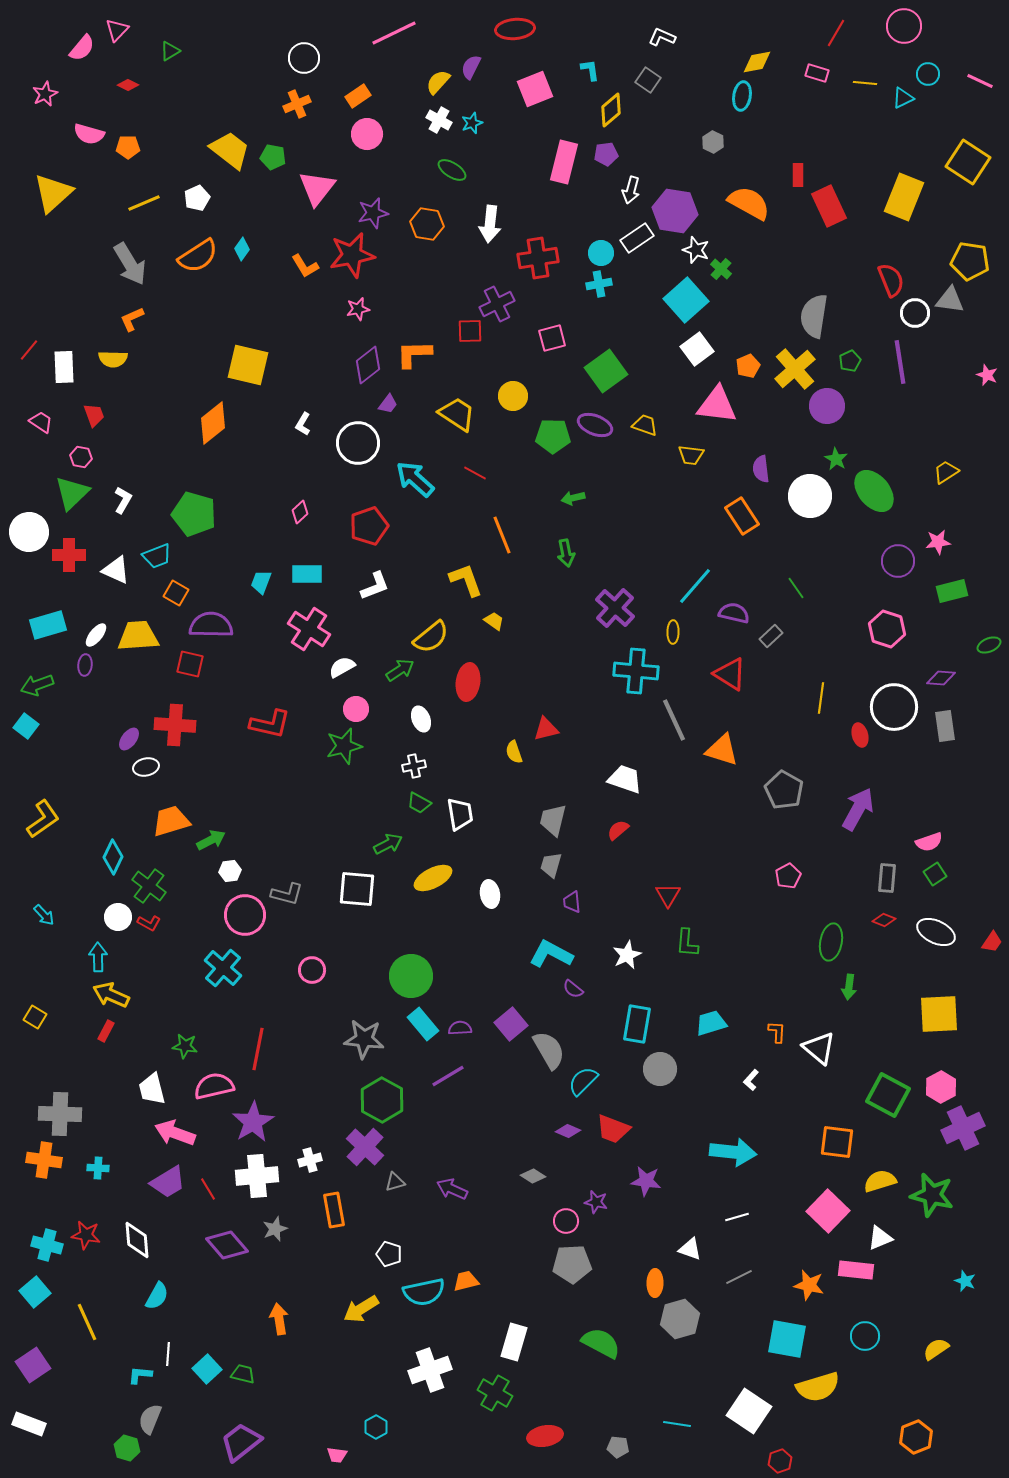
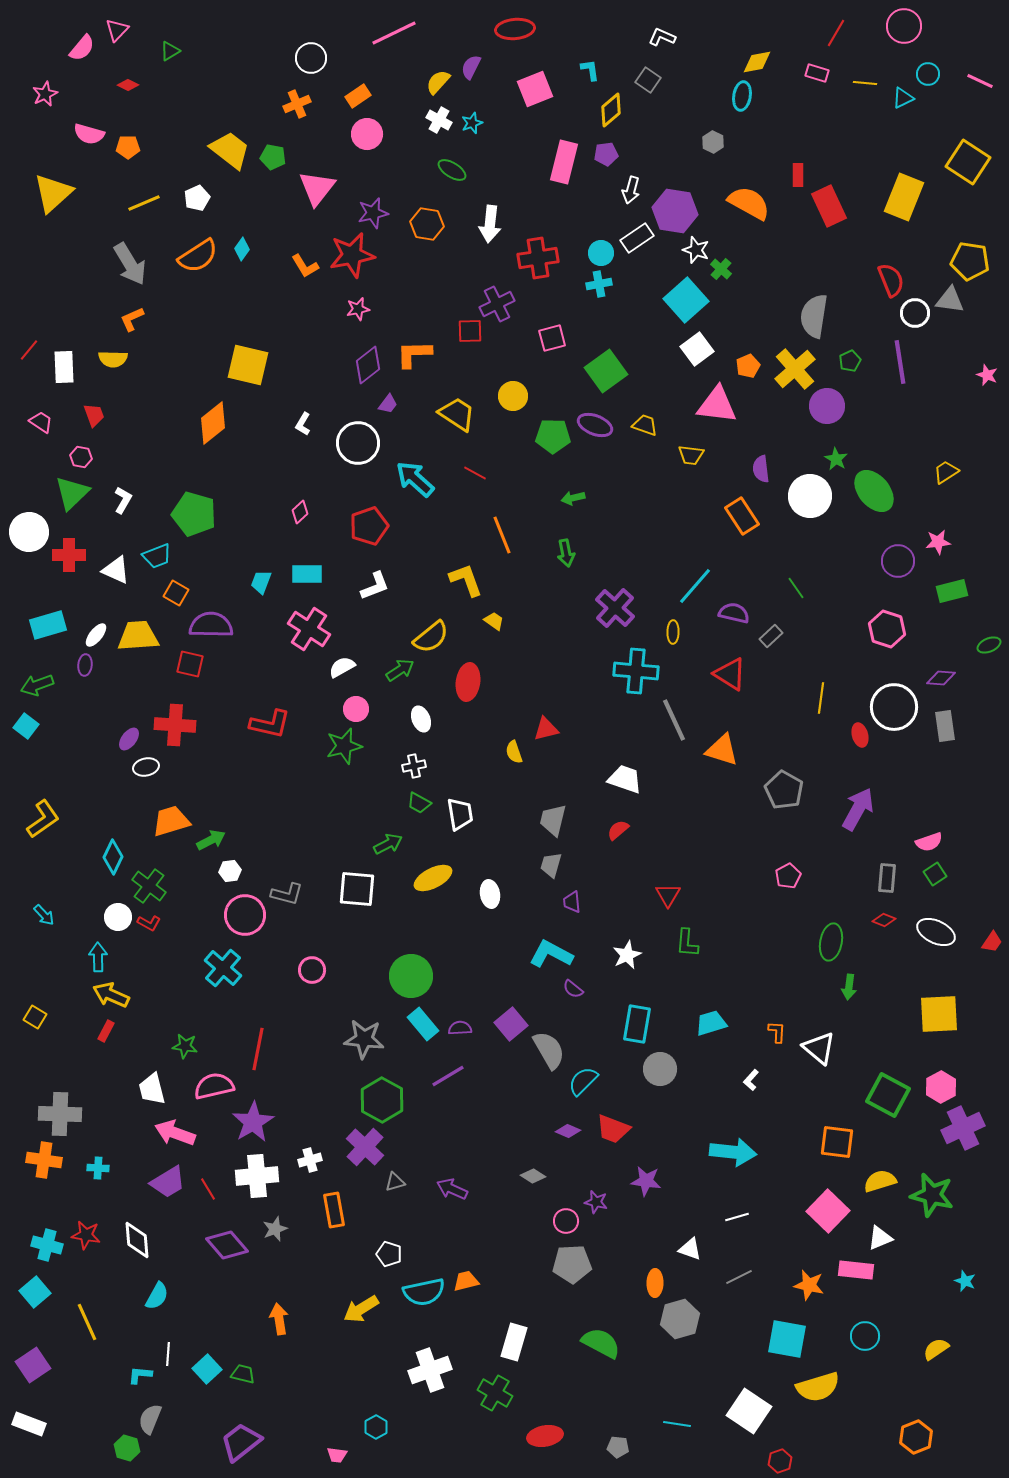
white circle at (304, 58): moved 7 px right
